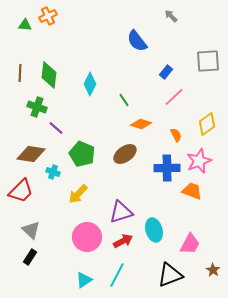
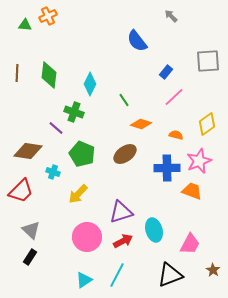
brown line: moved 3 px left
green cross: moved 37 px right, 5 px down
orange semicircle: rotated 48 degrees counterclockwise
brown diamond: moved 3 px left, 3 px up
